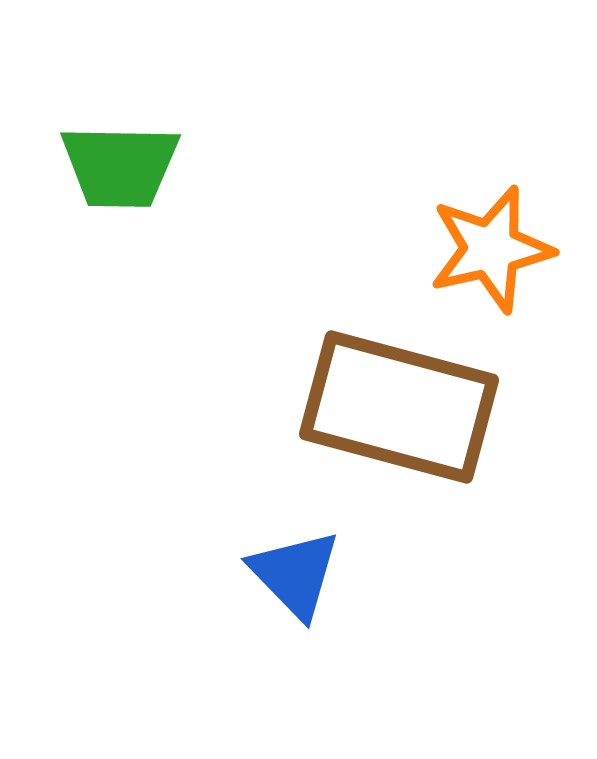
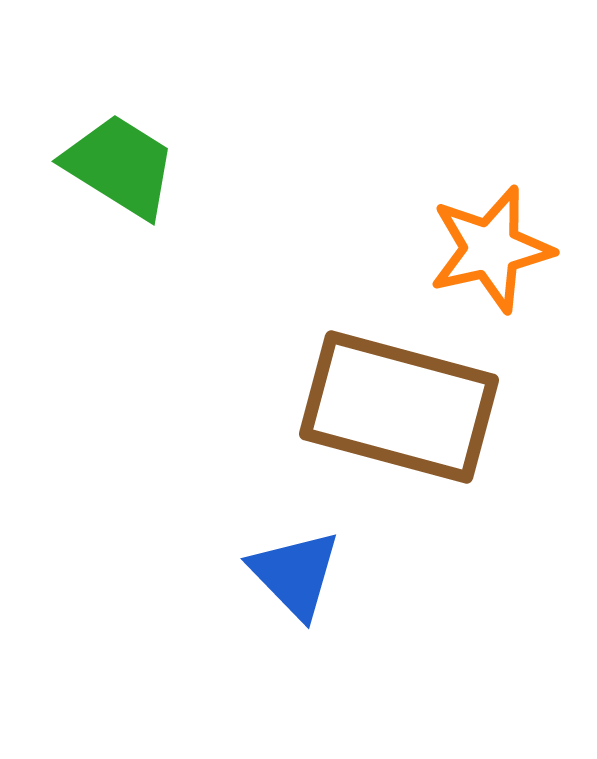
green trapezoid: rotated 149 degrees counterclockwise
